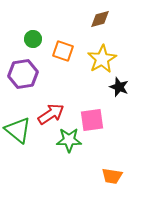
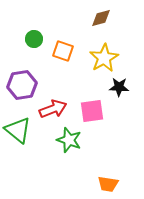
brown diamond: moved 1 px right, 1 px up
green circle: moved 1 px right
yellow star: moved 2 px right, 1 px up
purple hexagon: moved 1 px left, 11 px down
black star: rotated 18 degrees counterclockwise
red arrow: moved 2 px right, 5 px up; rotated 12 degrees clockwise
pink square: moved 9 px up
green star: rotated 20 degrees clockwise
orange trapezoid: moved 4 px left, 8 px down
